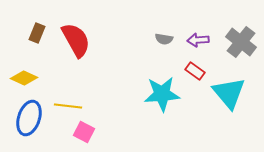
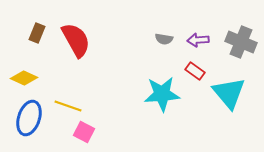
gray cross: rotated 16 degrees counterclockwise
yellow line: rotated 12 degrees clockwise
